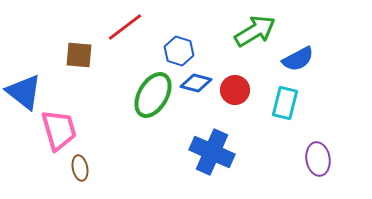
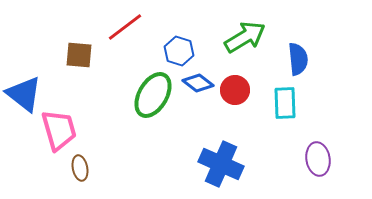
green arrow: moved 10 px left, 6 px down
blue semicircle: rotated 68 degrees counterclockwise
blue diamond: moved 2 px right; rotated 24 degrees clockwise
blue triangle: moved 2 px down
cyan rectangle: rotated 16 degrees counterclockwise
blue cross: moved 9 px right, 12 px down
